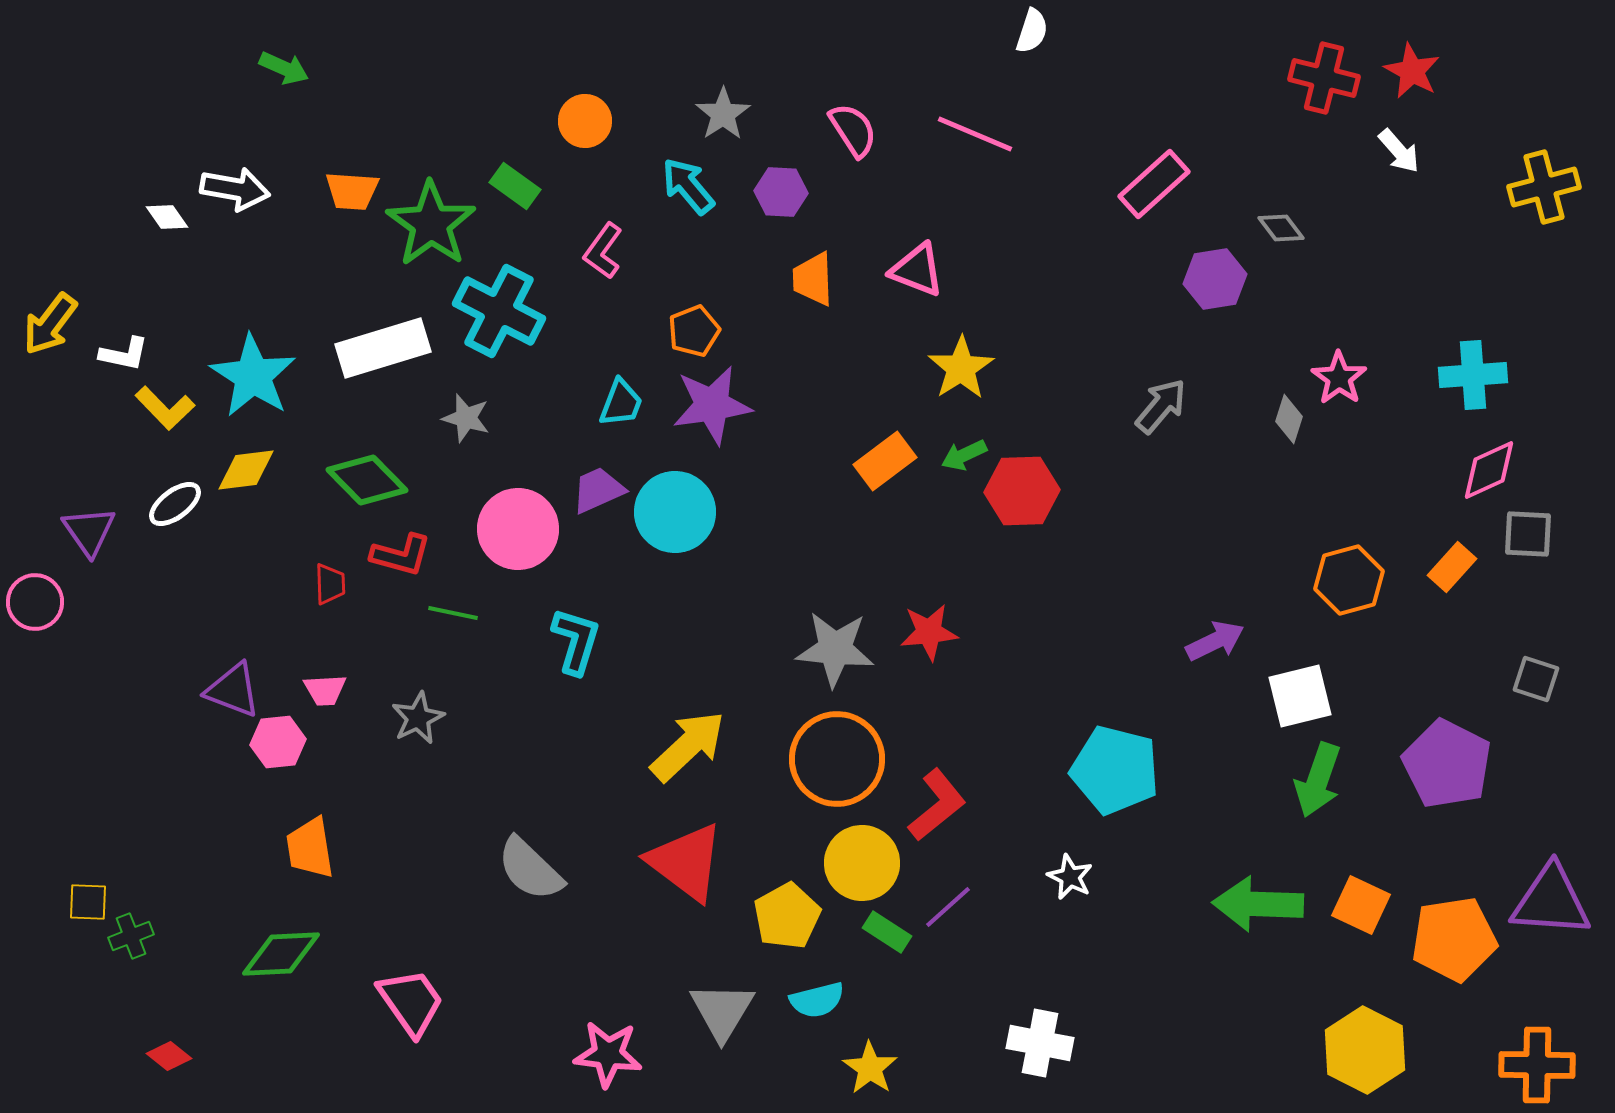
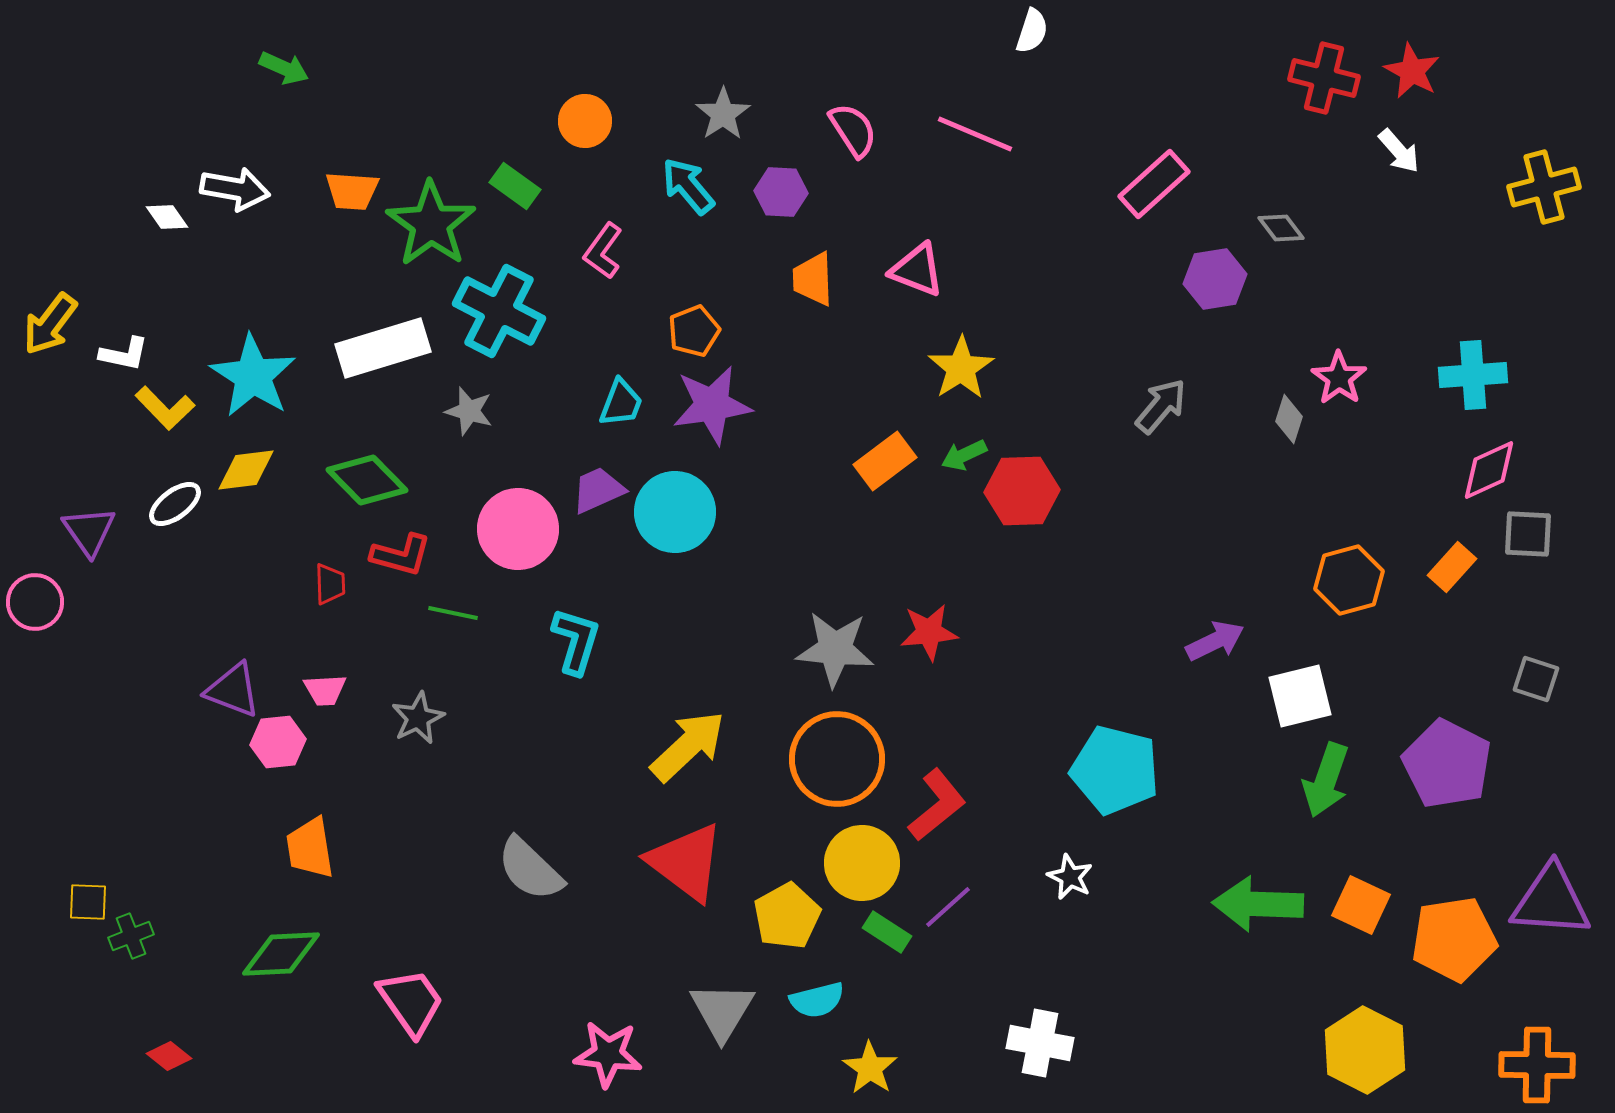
gray star at (466, 418): moved 3 px right, 7 px up
green arrow at (1318, 780): moved 8 px right
